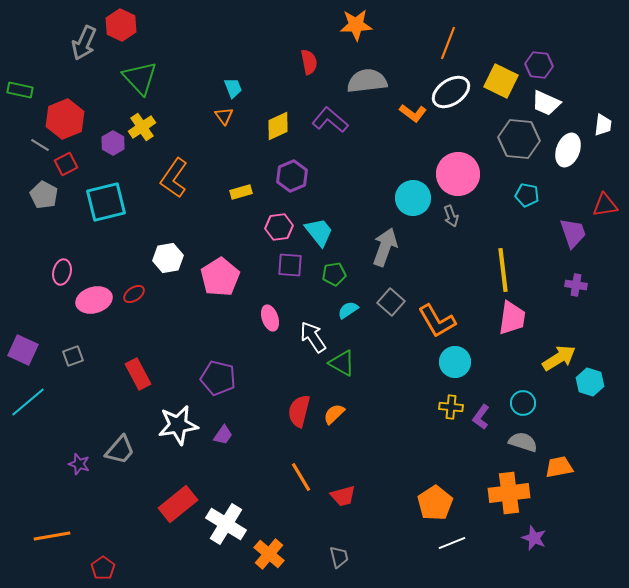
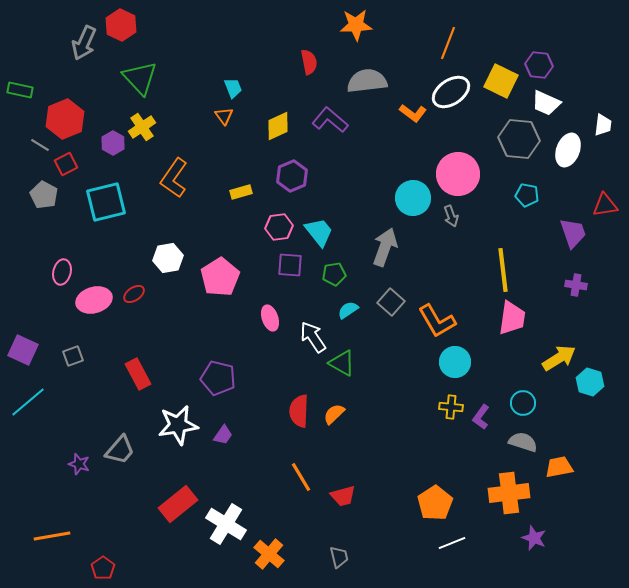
red semicircle at (299, 411): rotated 12 degrees counterclockwise
